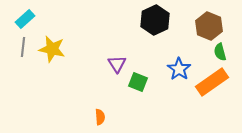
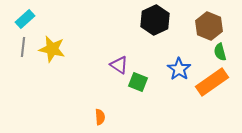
purple triangle: moved 2 px right, 1 px down; rotated 24 degrees counterclockwise
